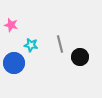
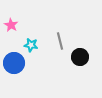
pink star: rotated 16 degrees clockwise
gray line: moved 3 px up
